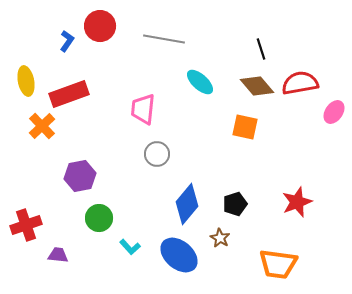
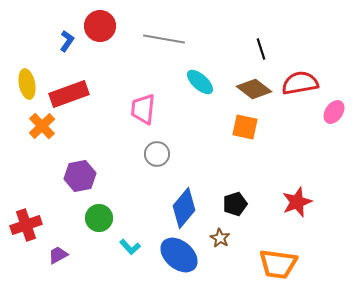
yellow ellipse: moved 1 px right, 3 px down
brown diamond: moved 3 px left, 3 px down; rotated 12 degrees counterclockwise
blue diamond: moved 3 px left, 4 px down
purple trapezoid: rotated 35 degrees counterclockwise
